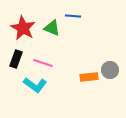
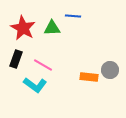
green triangle: rotated 24 degrees counterclockwise
pink line: moved 2 px down; rotated 12 degrees clockwise
orange rectangle: rotated 12 degrees clockwise
